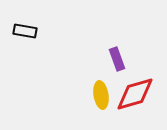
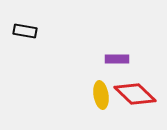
purple rectangle: rotated 70 degrees counterclockwise
red diamond: rotated 60 degrees clockwise
